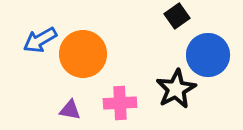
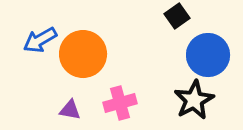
black star: moved 18 px right, 11 px down
pink cross: rotated 12 degrees counterclockwise
